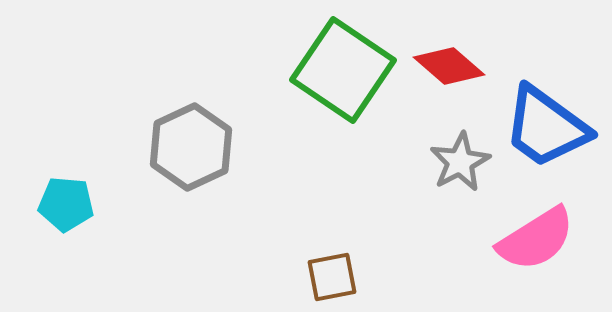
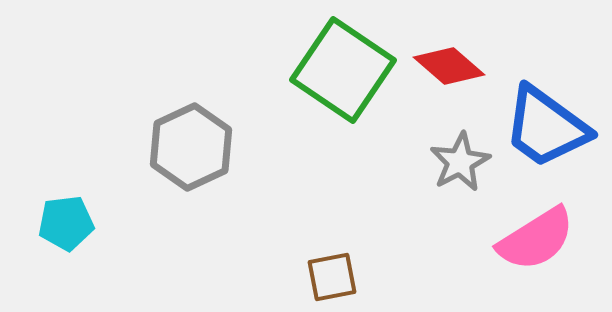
cyan pentagon: moved 19 px down; rotated 12 degrees counterclockwise
